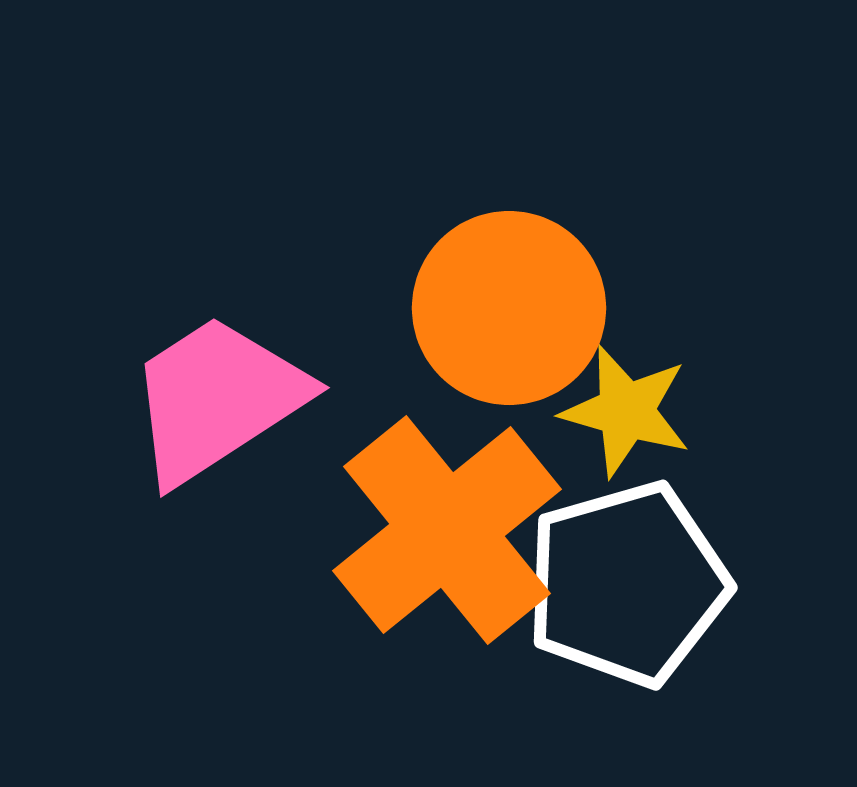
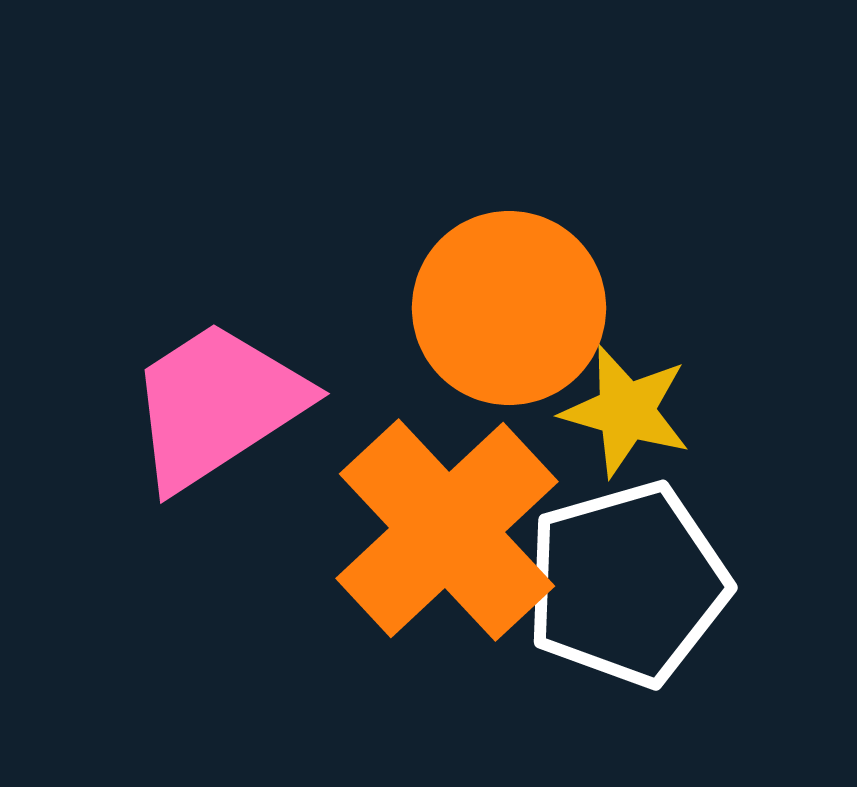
pink trapezoid: moved 6 px down
orange cross: rotated 4 degrees counterclockwise
